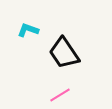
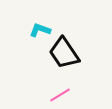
cyan L-shape: moved 12 px right
